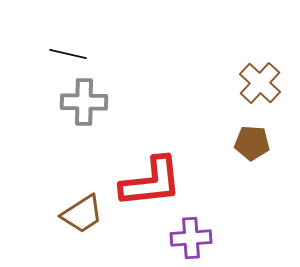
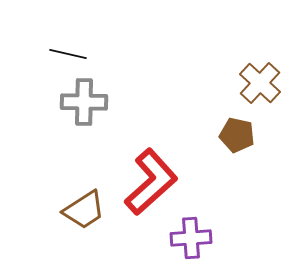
brown pentagon: moved 15 px left, 8 px up; rotated 8 degrees clockwise
red L-shape: rotated 36 degrees counterclockwise
brown trapezoid: moved 2 px right, 4 px up
